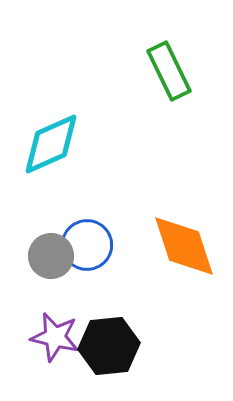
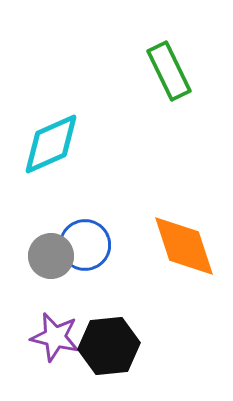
blue circle: moved 2 px left
